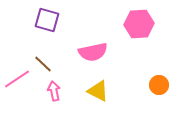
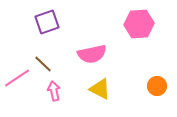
purple square: moved 2 px down; rotated 35 degrees counterclockwise
pink semicircle: moved 1 px left, 2 px down
pink line: moved 1 px up
orange circle: moved 2 px left, 1 px down
yellow triangle: moved 2 px right, 2 px up
